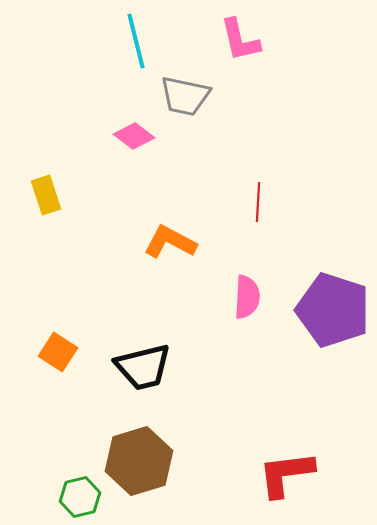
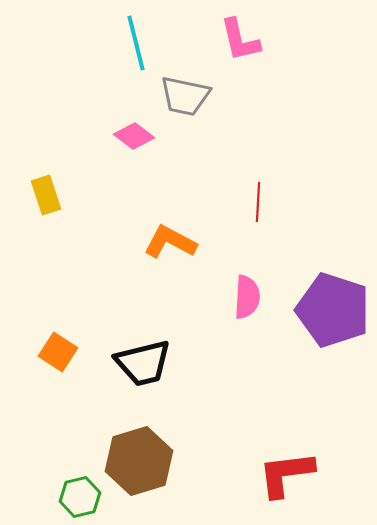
cyan line: moved 2 px down
black trapezoid: moved 4 px up
